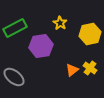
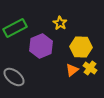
yellow hexagon: moved 9 px left, 13 px down; rotated 15 degrees clockwise
purple hexagon: rotated 15 degrees counterclockwise
